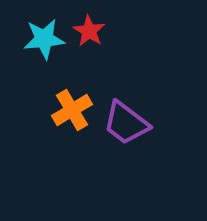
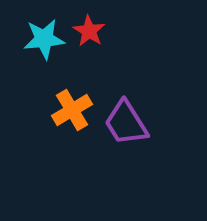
purple trapezoid: rotated 21 degrees clockwise
